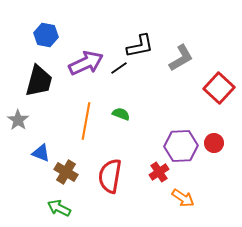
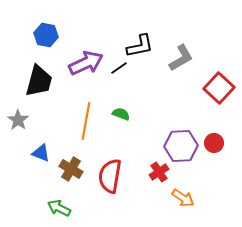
brown cross: moved 5 px right, 3 px up
